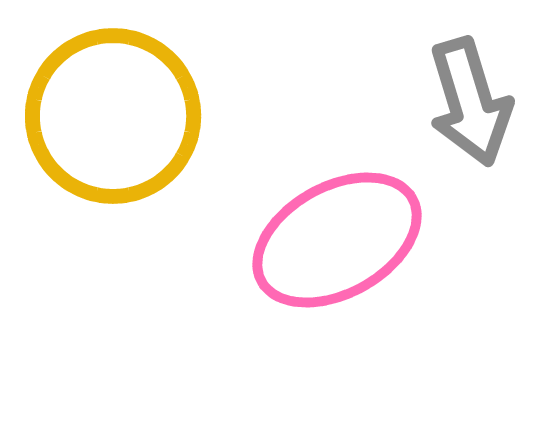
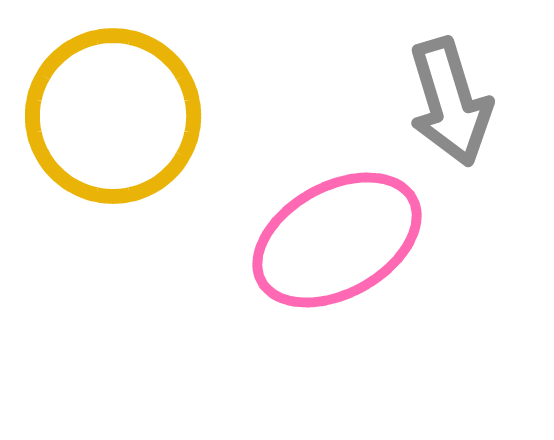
gray arrow: moved 20 px left
